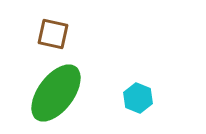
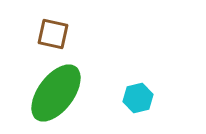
cyan hexagon: rotated 24 degrees clockwise
